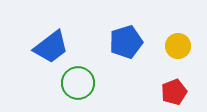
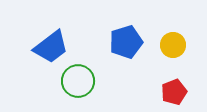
yellow circle: moved 5 px left, 1 px up
green circle: moved 2 px up
